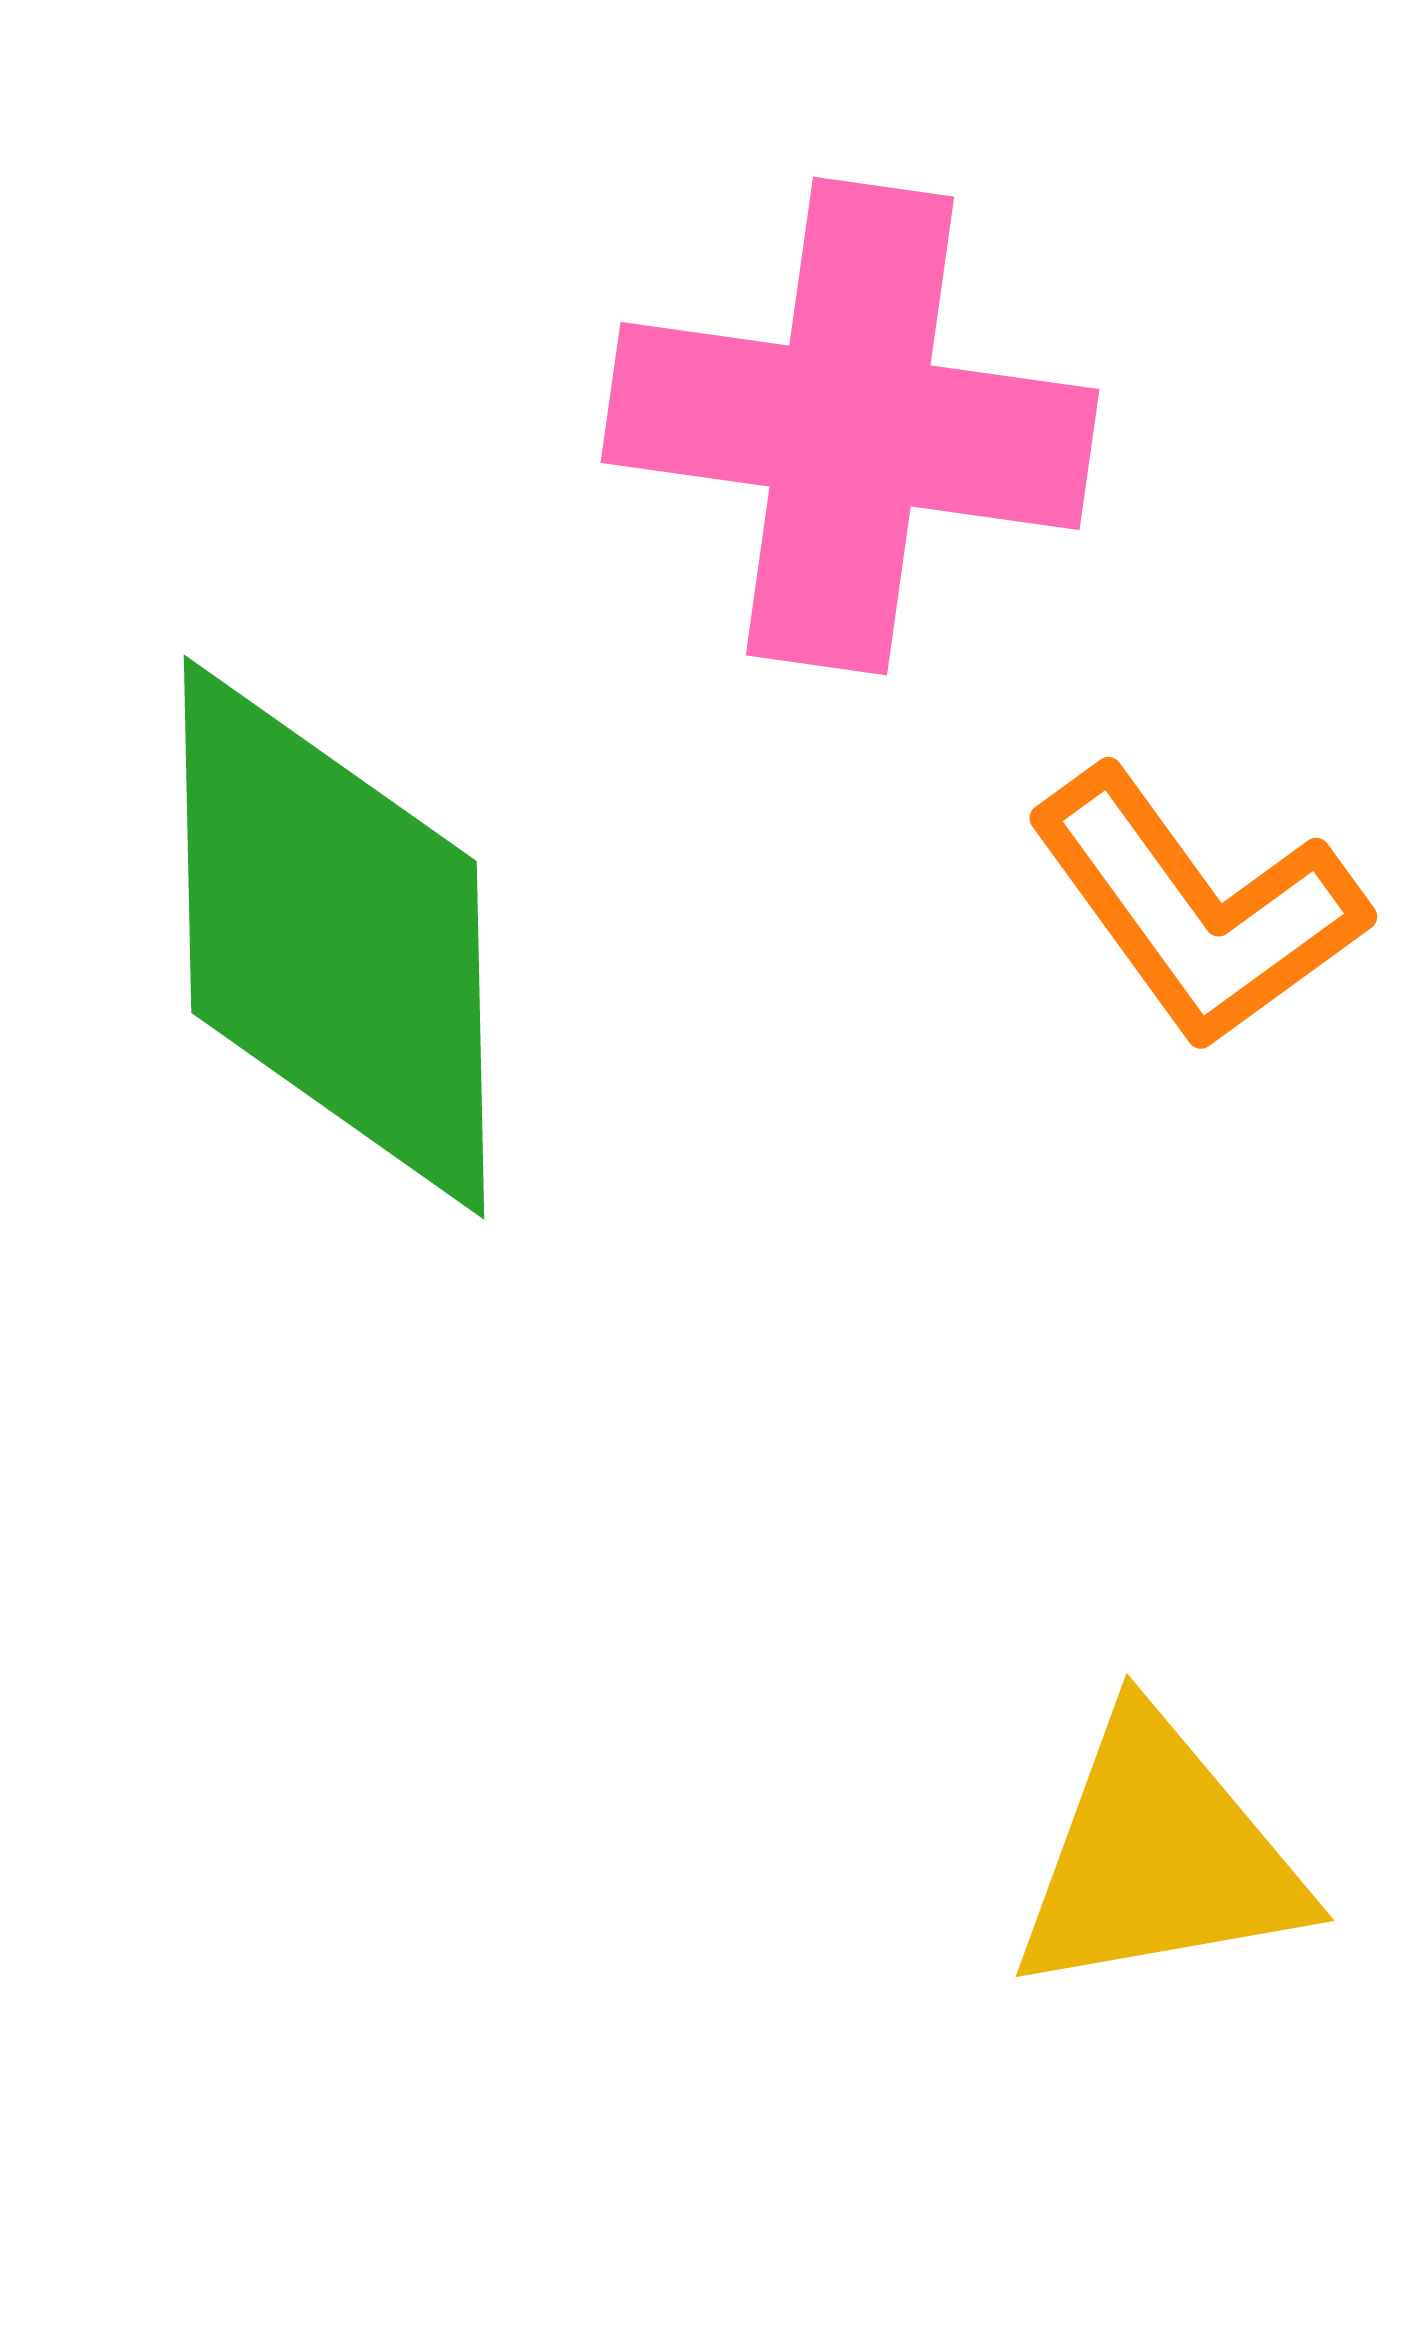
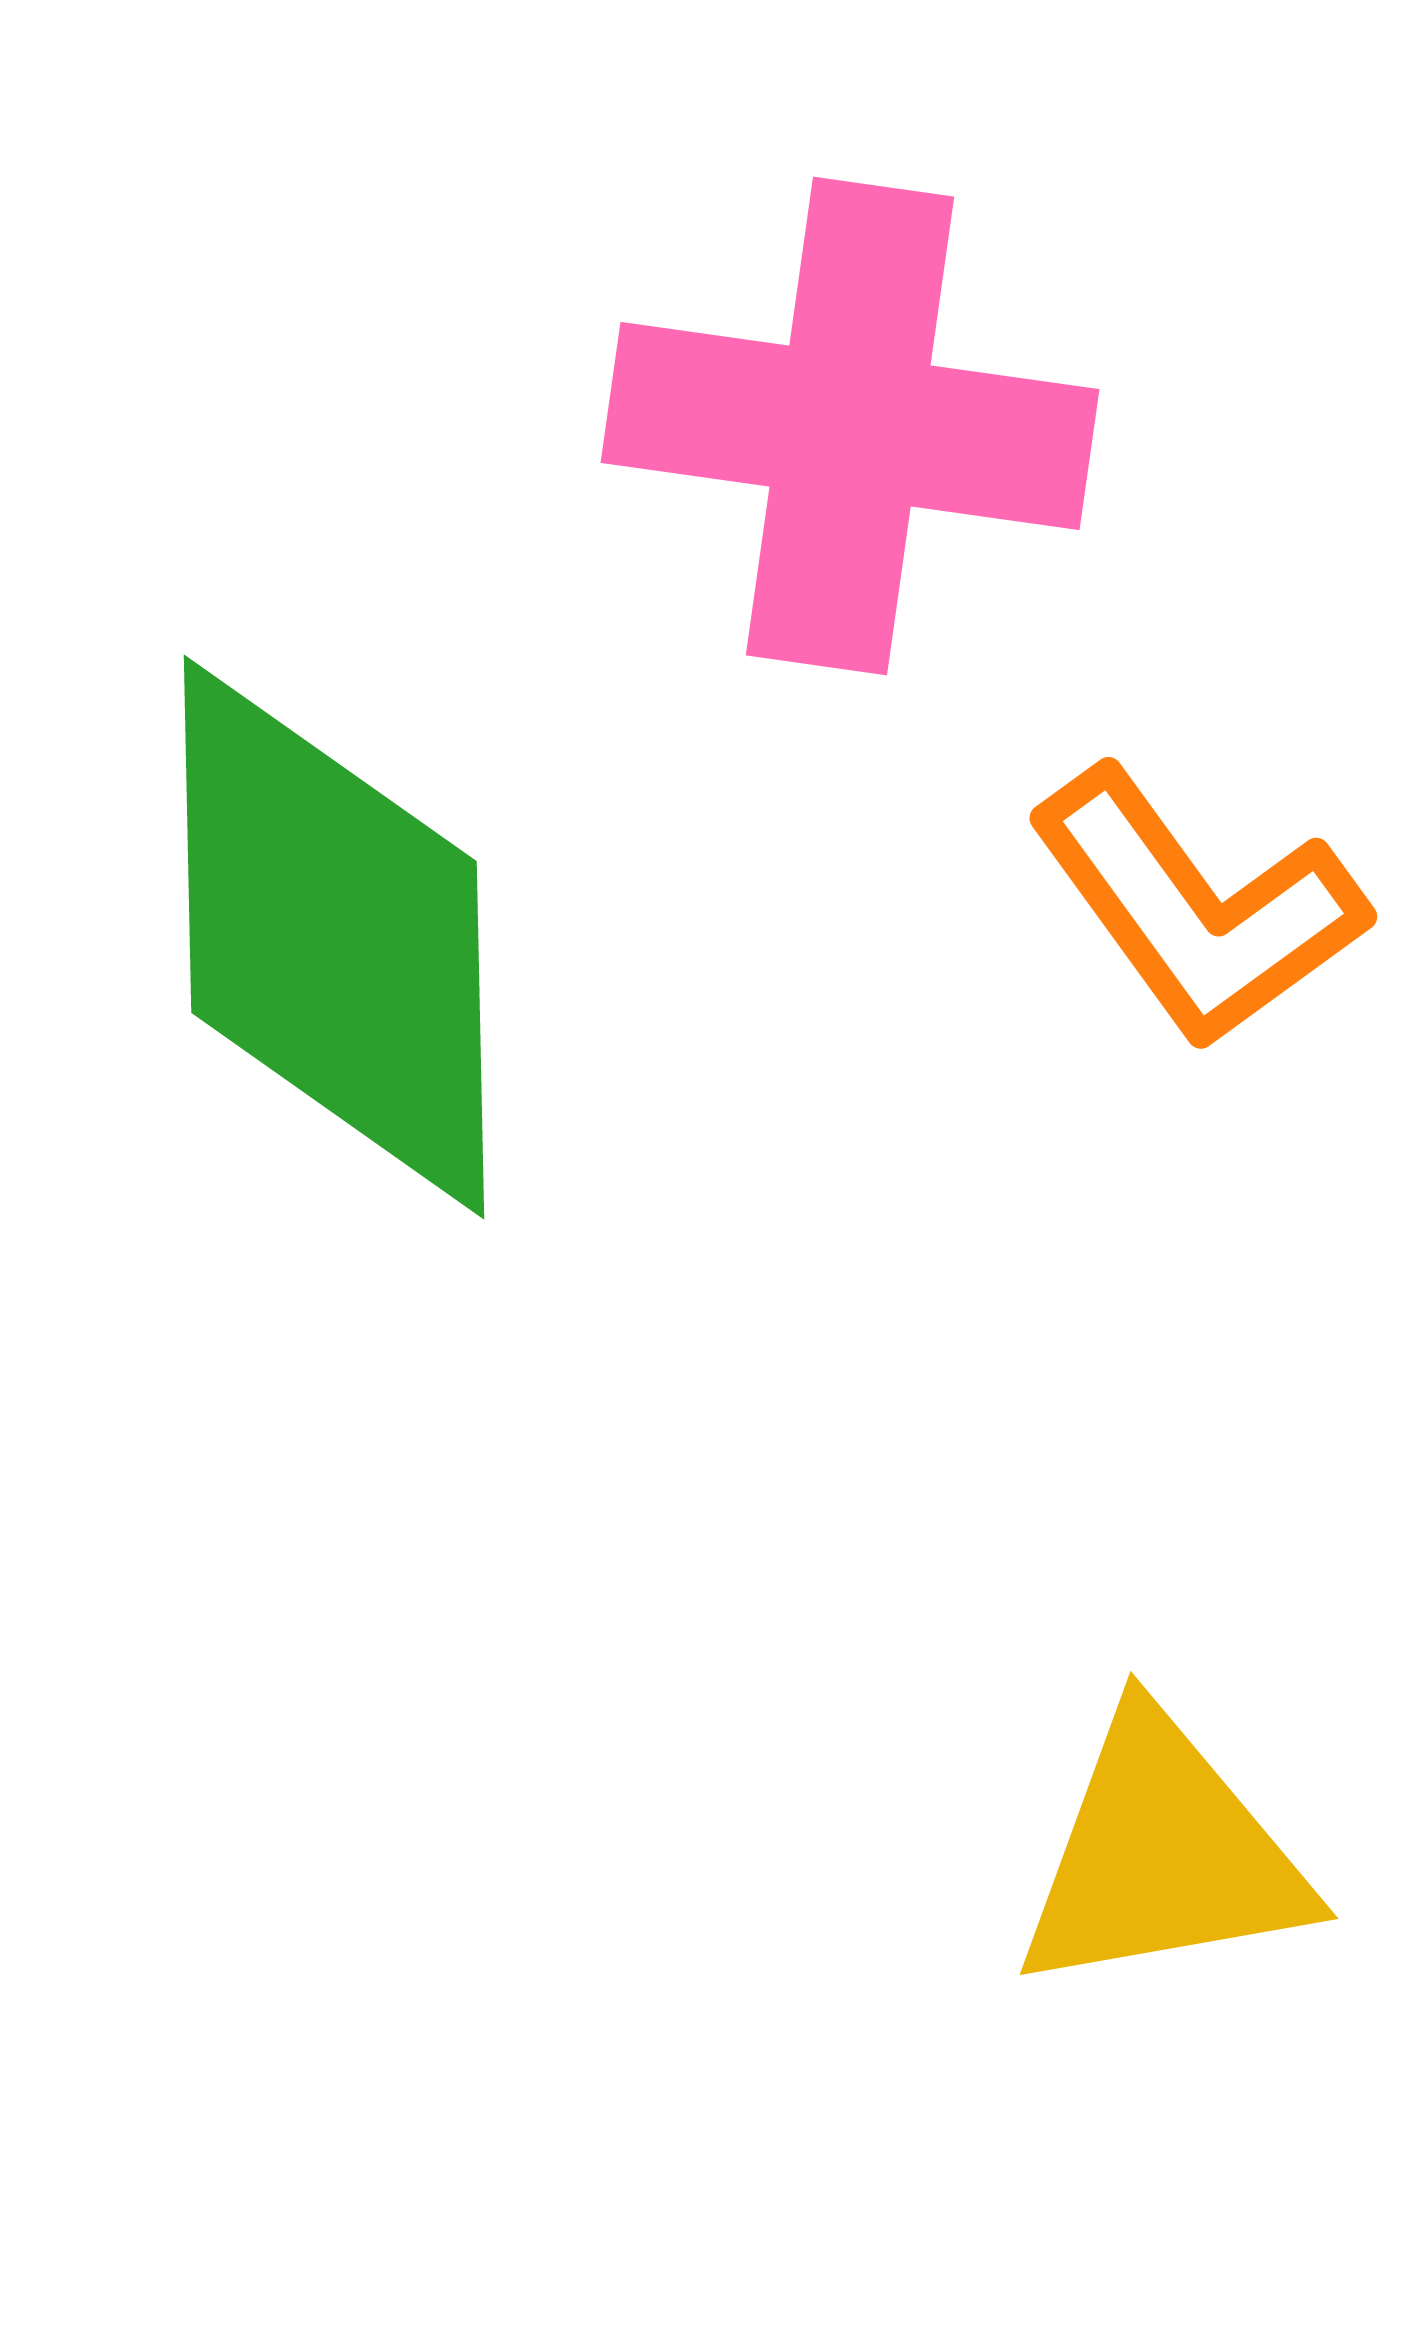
yellow triangle: moved 4 px right, 2 px up
